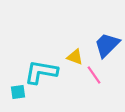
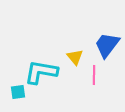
blue trapezoid: rotated 8 degrees counterclockwise
yellow triangle: rotated 30 degrees clockwise
pink line: rotated 36 degrees clockwise
